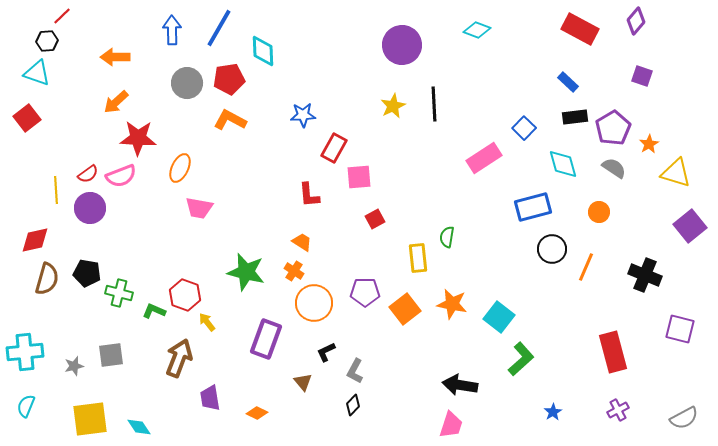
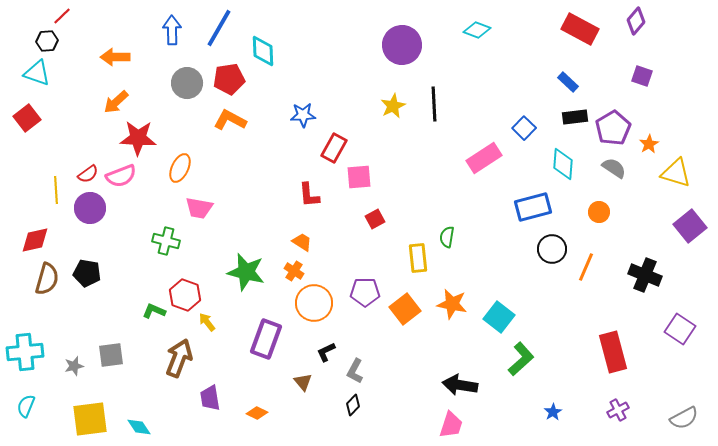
cyan diamond at (563, 164): rotated 20 degrees clockwise
green cross at (119, 293): moved 47 px right, 52 px up
purple square at (680, 329): rotated 20 degrees clockwise
